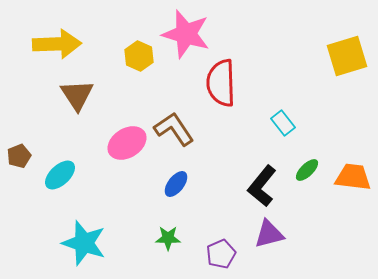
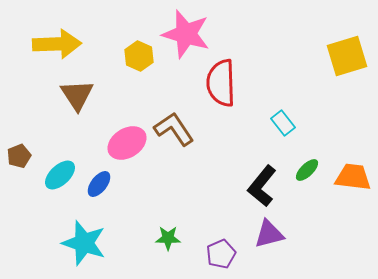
blue ellipse: moved 77 px left
